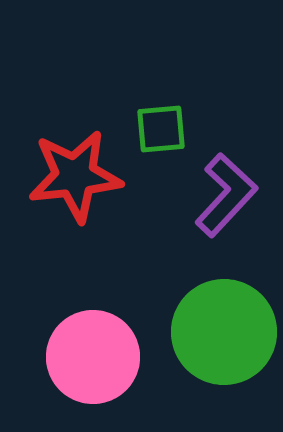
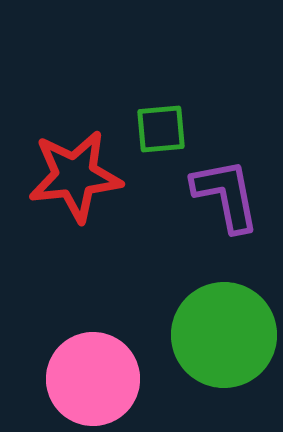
purple L-shape: rotated 54 degrees counterclockwise
green circle: moved 3 px down
pink circle: moved 22 px down
